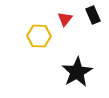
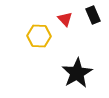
red triangle: rotated 21 degrees counterclockwise
black star: moved 1 px down
